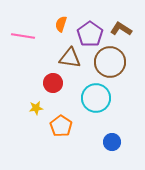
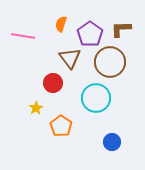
brown L-shape: rotated 35 degrees counterclockwise
brown triangle: rotated 45 degrees clockwise
yellow star: rotated 24 degrees counterclockwise
